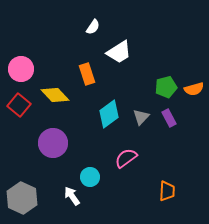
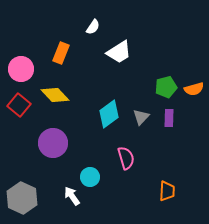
orange rectangle: moved 26 px left, 21 px up; rotated 40 degrees clockwise
purple rectangle: rotated 30 degrees clockwise
pink semicircle: rotated 110 degrees clockwise
